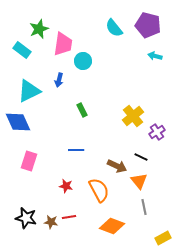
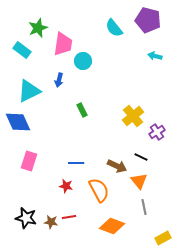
purple pentagon: moved 5 px up
green star: moved 1 px left, 1 px up
blue line: moved 13 px down
